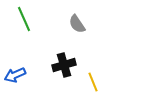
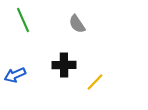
green line: moved 1 px left, 1 px down
black cross: rotated 15 degrees clockwise
yellow line: moved 2 px right; rotated 66 degrees clockwise
